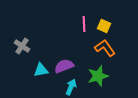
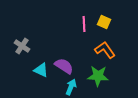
yellow square: moved 4 px up
orange L-shape: moved 2 px down
purple semicircle: rotated 54 degrees clockwise
cyan triangle: rotated 35 degrees clockwise
green star: rotated 20 degrees clockwise
